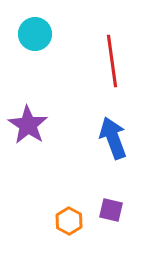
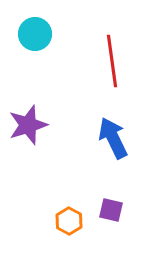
purple star: rotated 21 degrees clockwise
blue arrow: rotated 6 degrees counterclockwise
